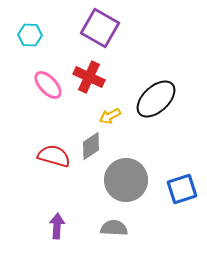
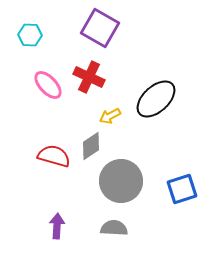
gray circle: moved 5 px left, 1 px down
